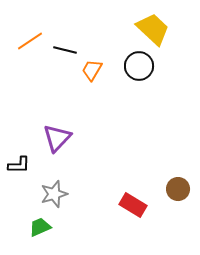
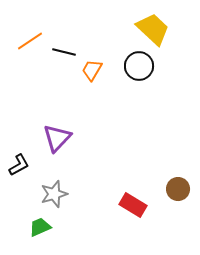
black line: moved 1 px left, 2 px down
black L-shape: rotated 30 degrees counterclockwise
